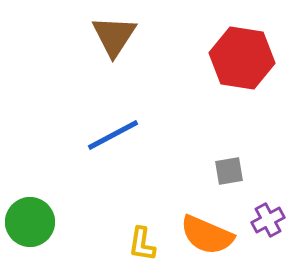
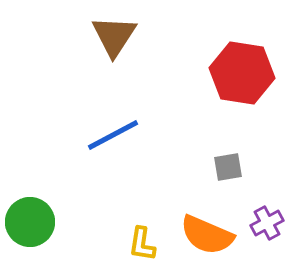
red hexagon: moved 15 px down
gray square: moved 1 px left, 4 px up
purple cross: moved 1 px left, 3 px down
